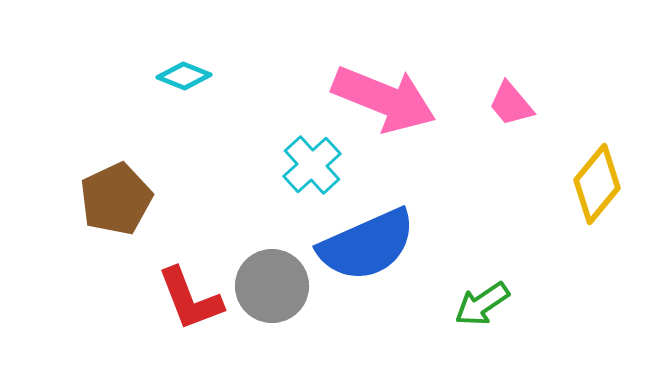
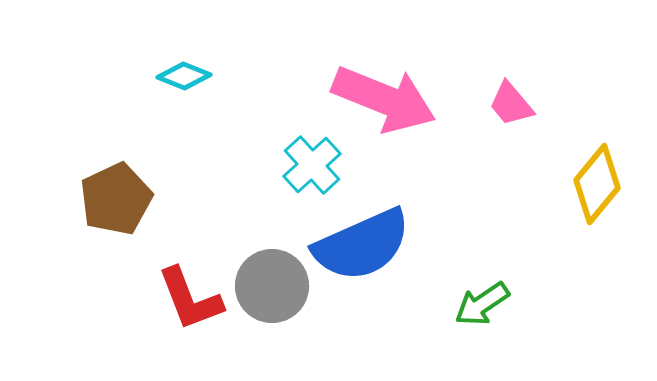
blue semicircle: moved 5 px left
